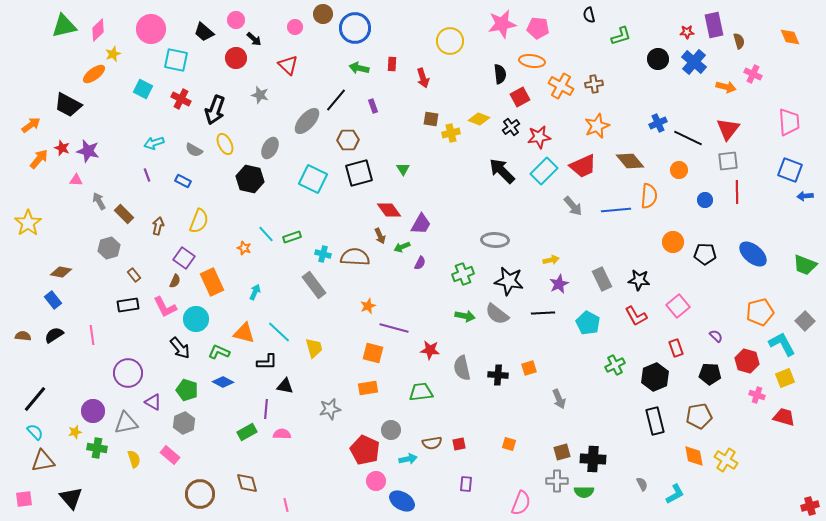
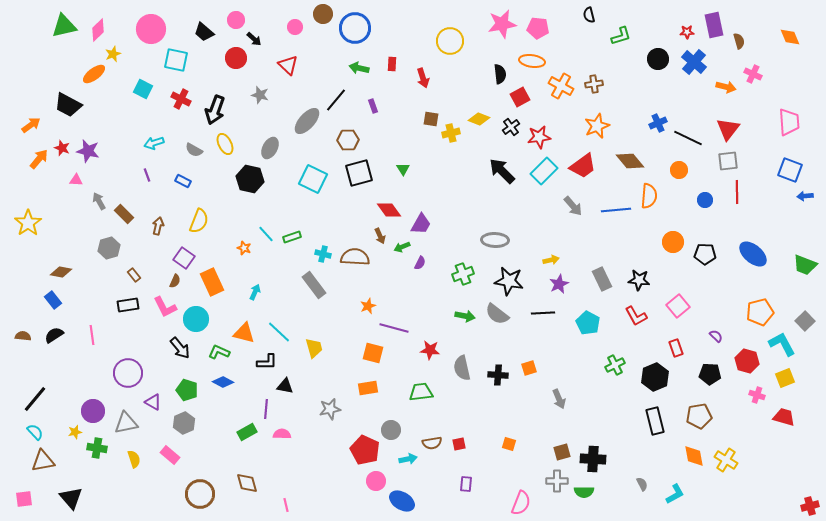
red trapezoid at (583, 166): rotated 12 degrees counterclockwise
